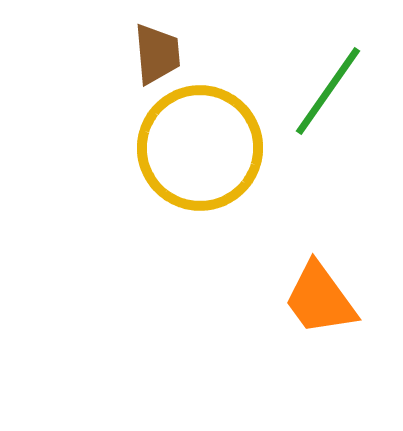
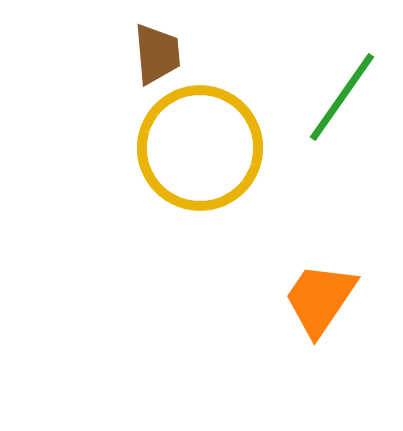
green line: moved 14 px right, 6 px down
orange trapezoid: rotated 70 degrees clockwise
